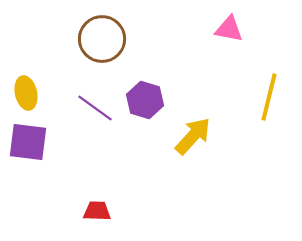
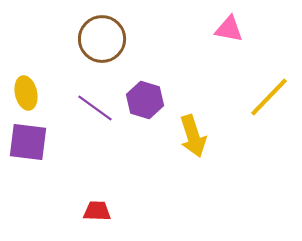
yellow line: rotated 30 degrees clockwise
yellow arrow: rotated 120 degrees clockwise
